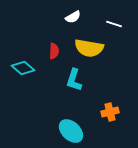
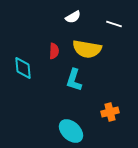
yellow semicircle: moved 2 px left, 1 px down
cyan diamond: rotated 45 degrees clockwise
